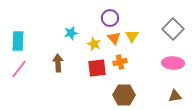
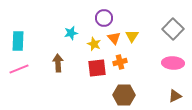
purple circle: moved 6 px left
pink line: rotated 30 degrees clockwise
brown triangle: rotated 16 degrees counterclockwise
